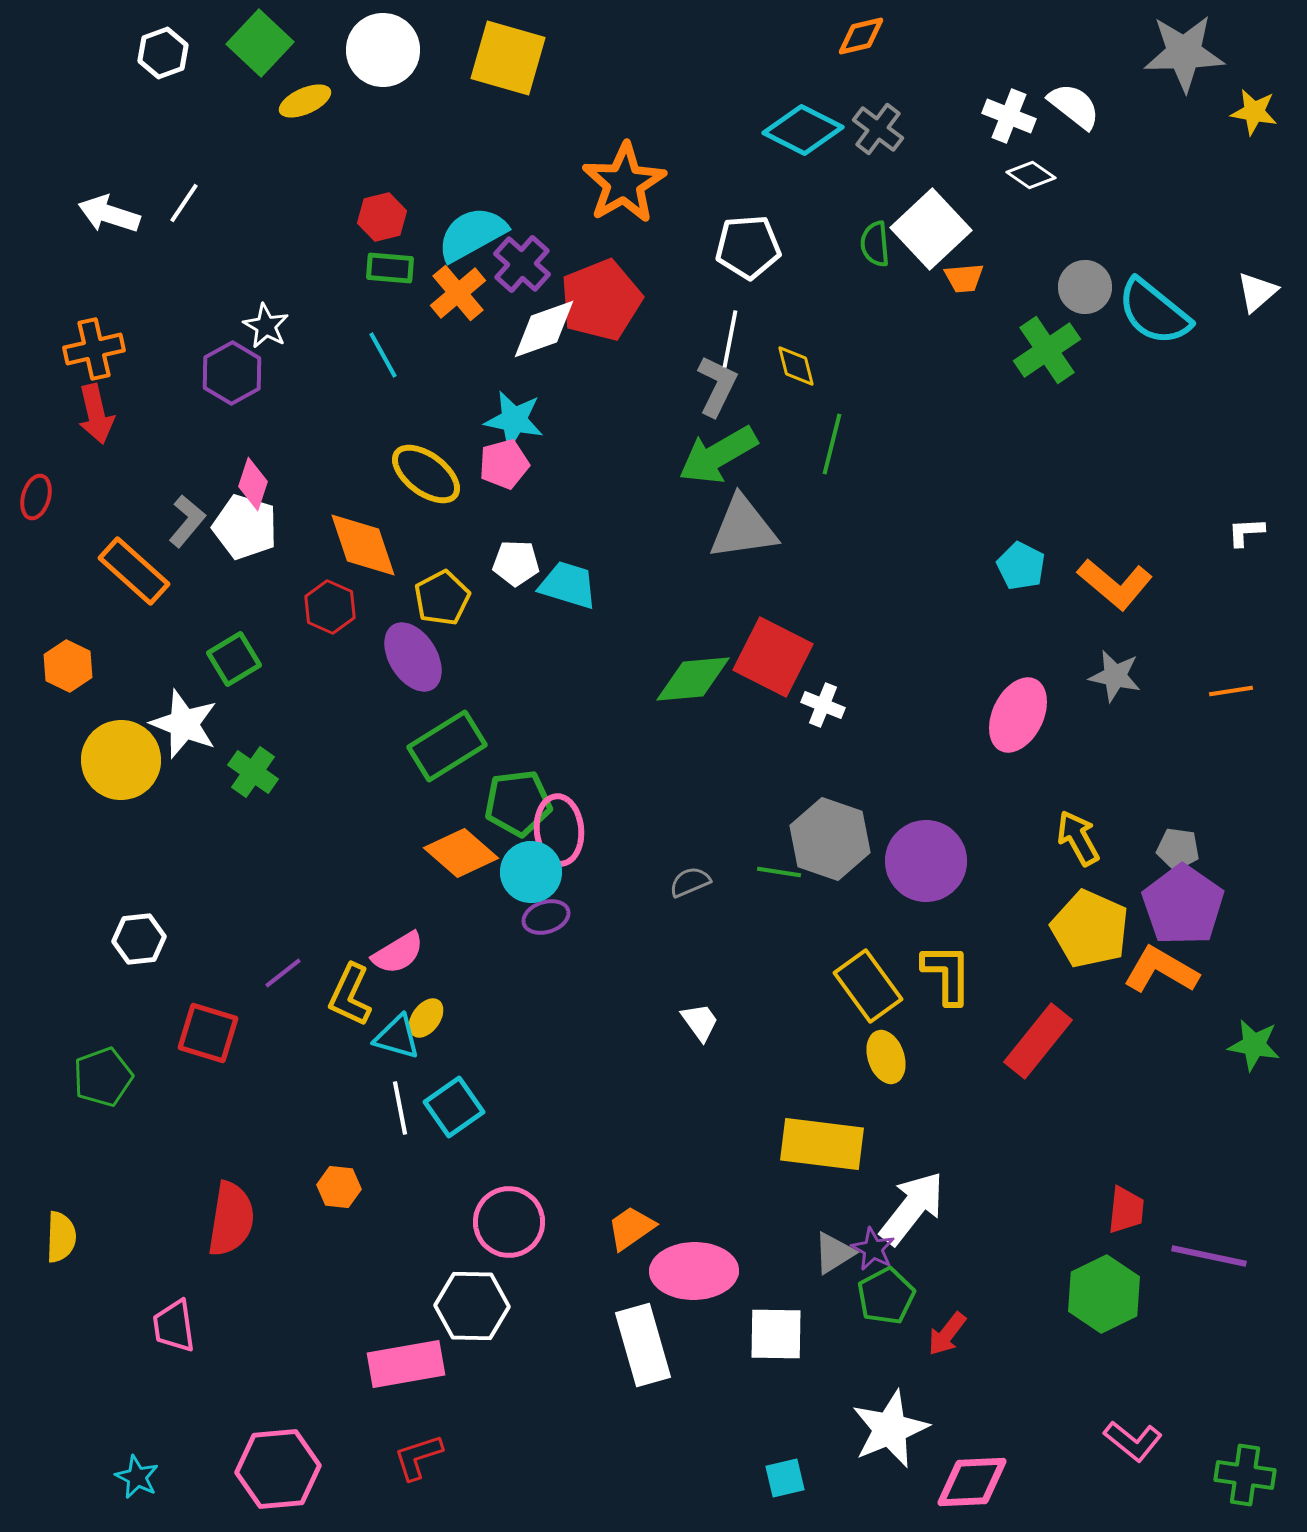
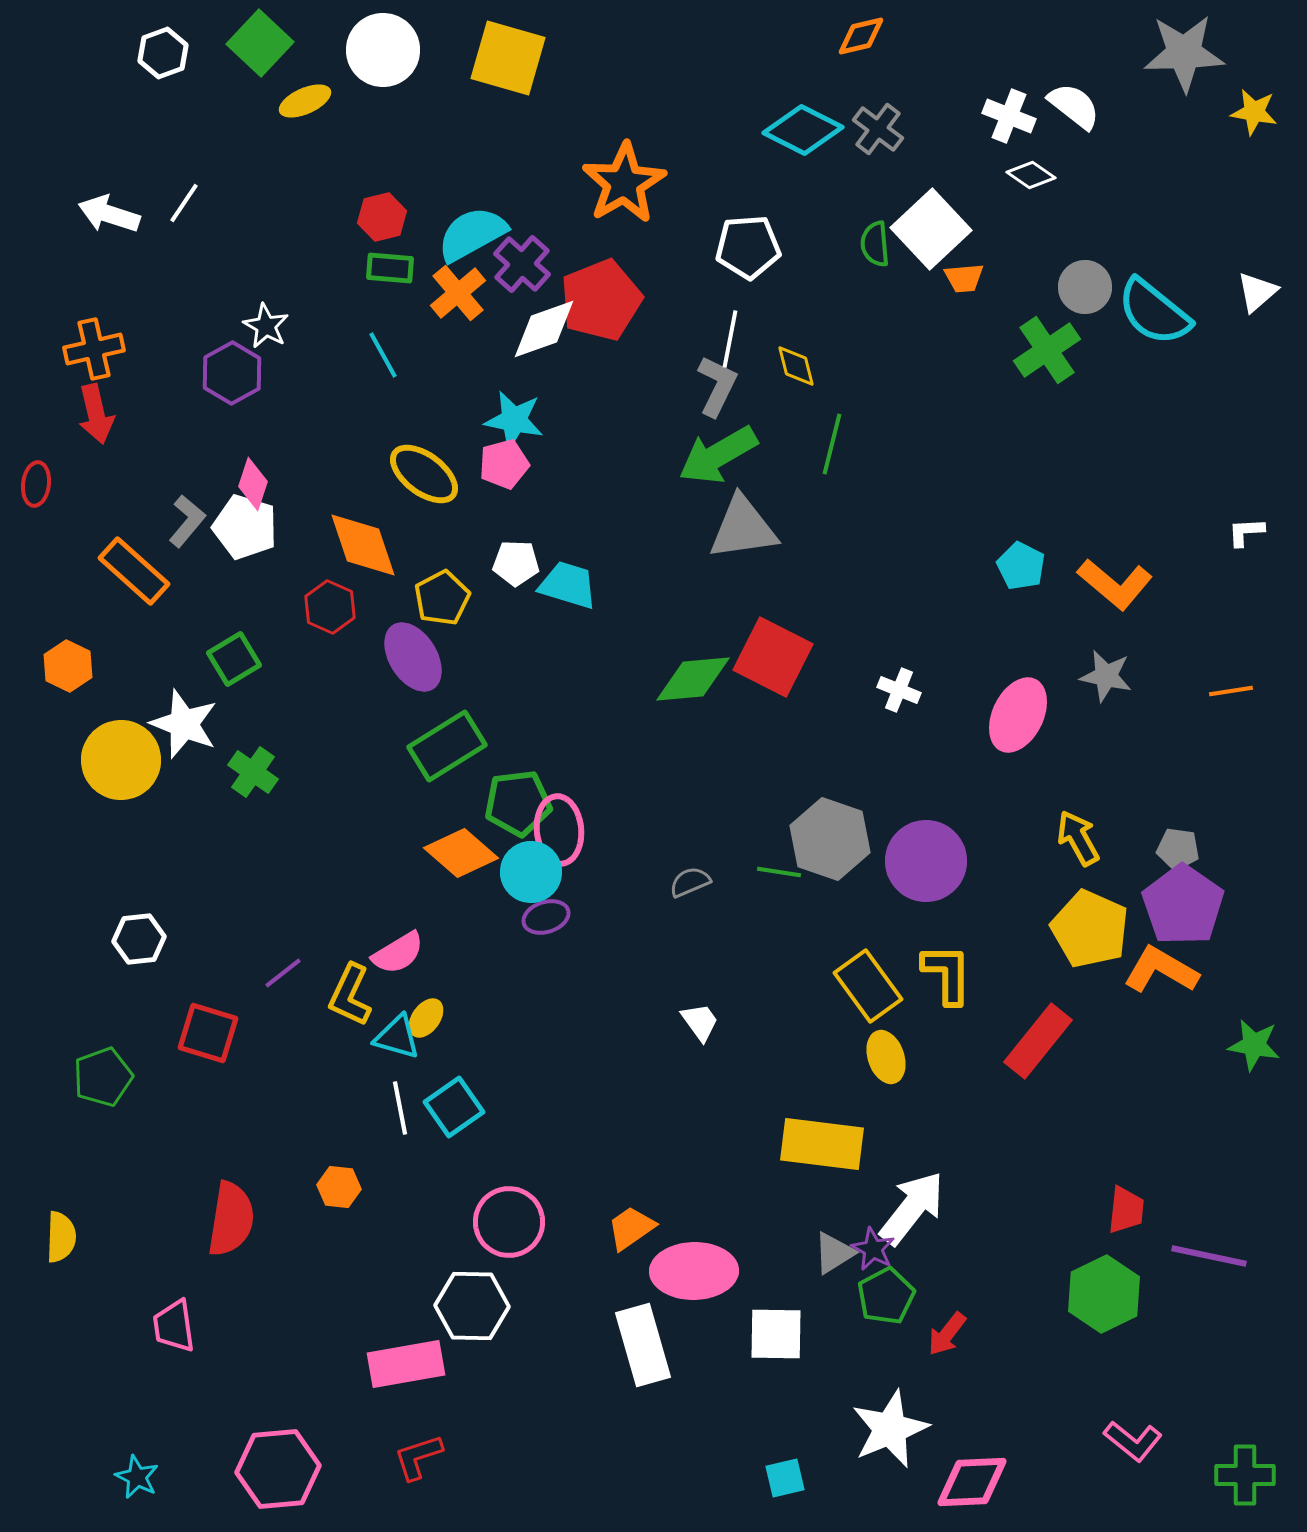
yellow ellipse at (426, 474): moved 2 px left
red ellipse at (36, 497): moved 13 px up; rotated 9 degrees counterclockwise
gray star at (1115, 676): moved 9 px left
white cross at (823, 705): moved 76 px right, 15 px up
green cross at (1245, 1475): rotated 8 degrees counterclockwise
